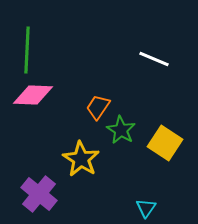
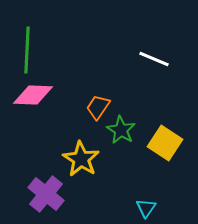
purple cross: moved 7 px right
